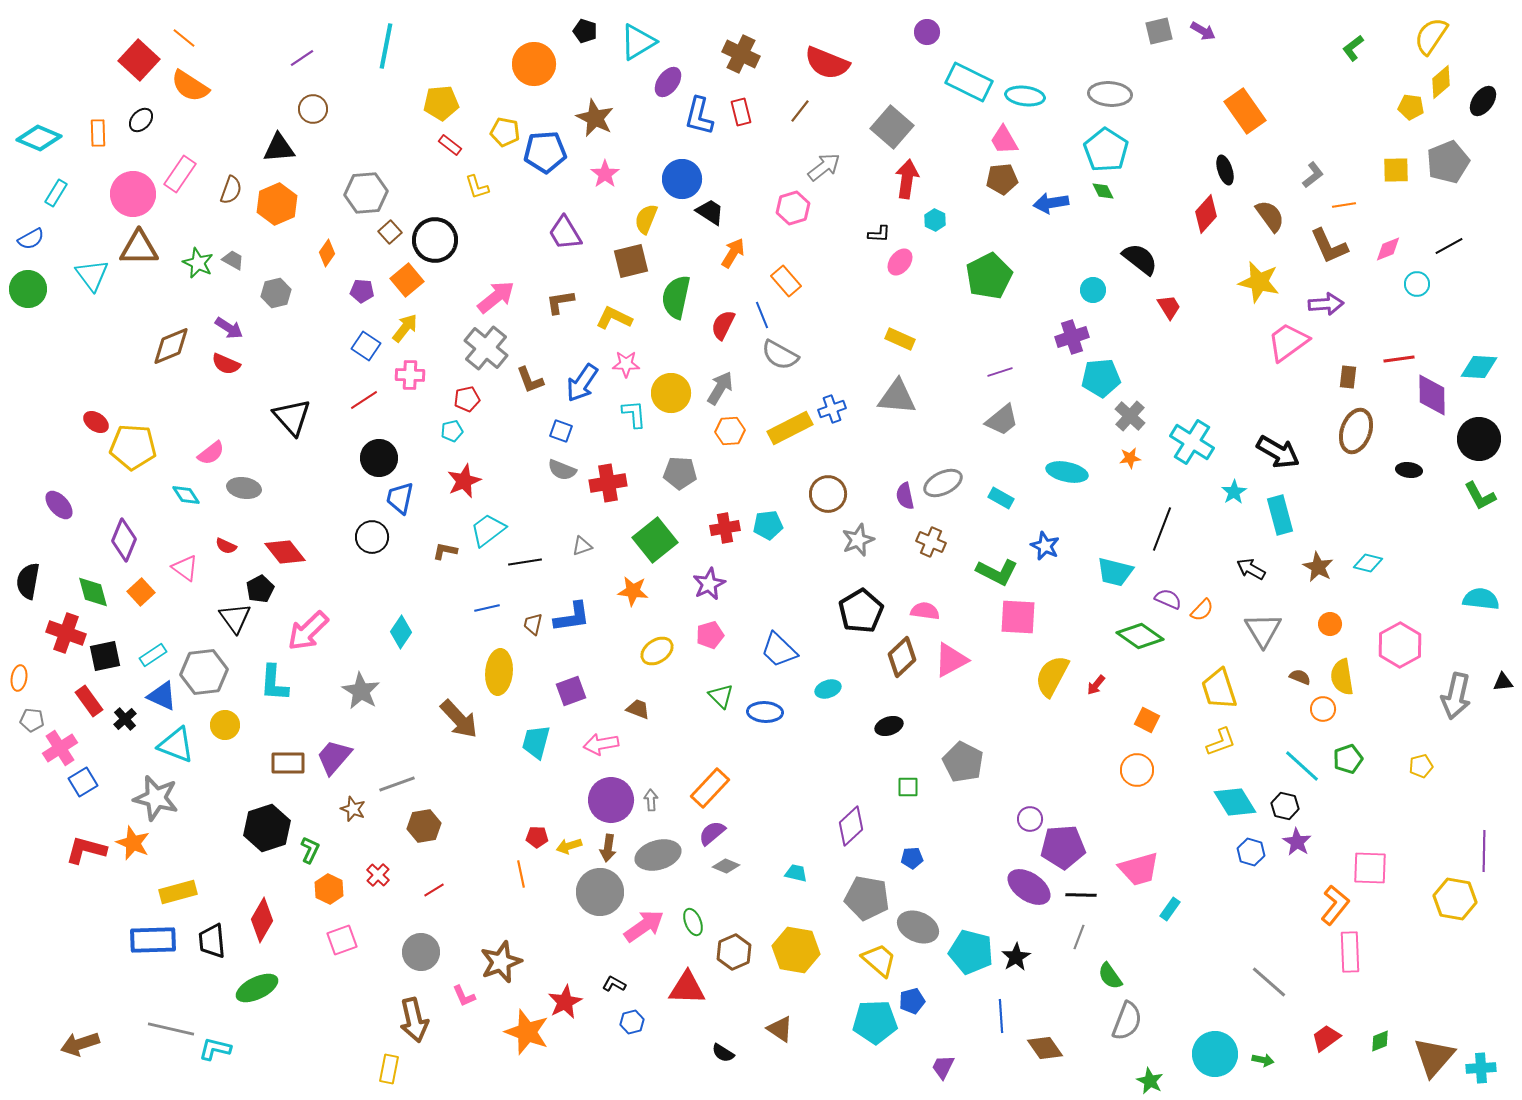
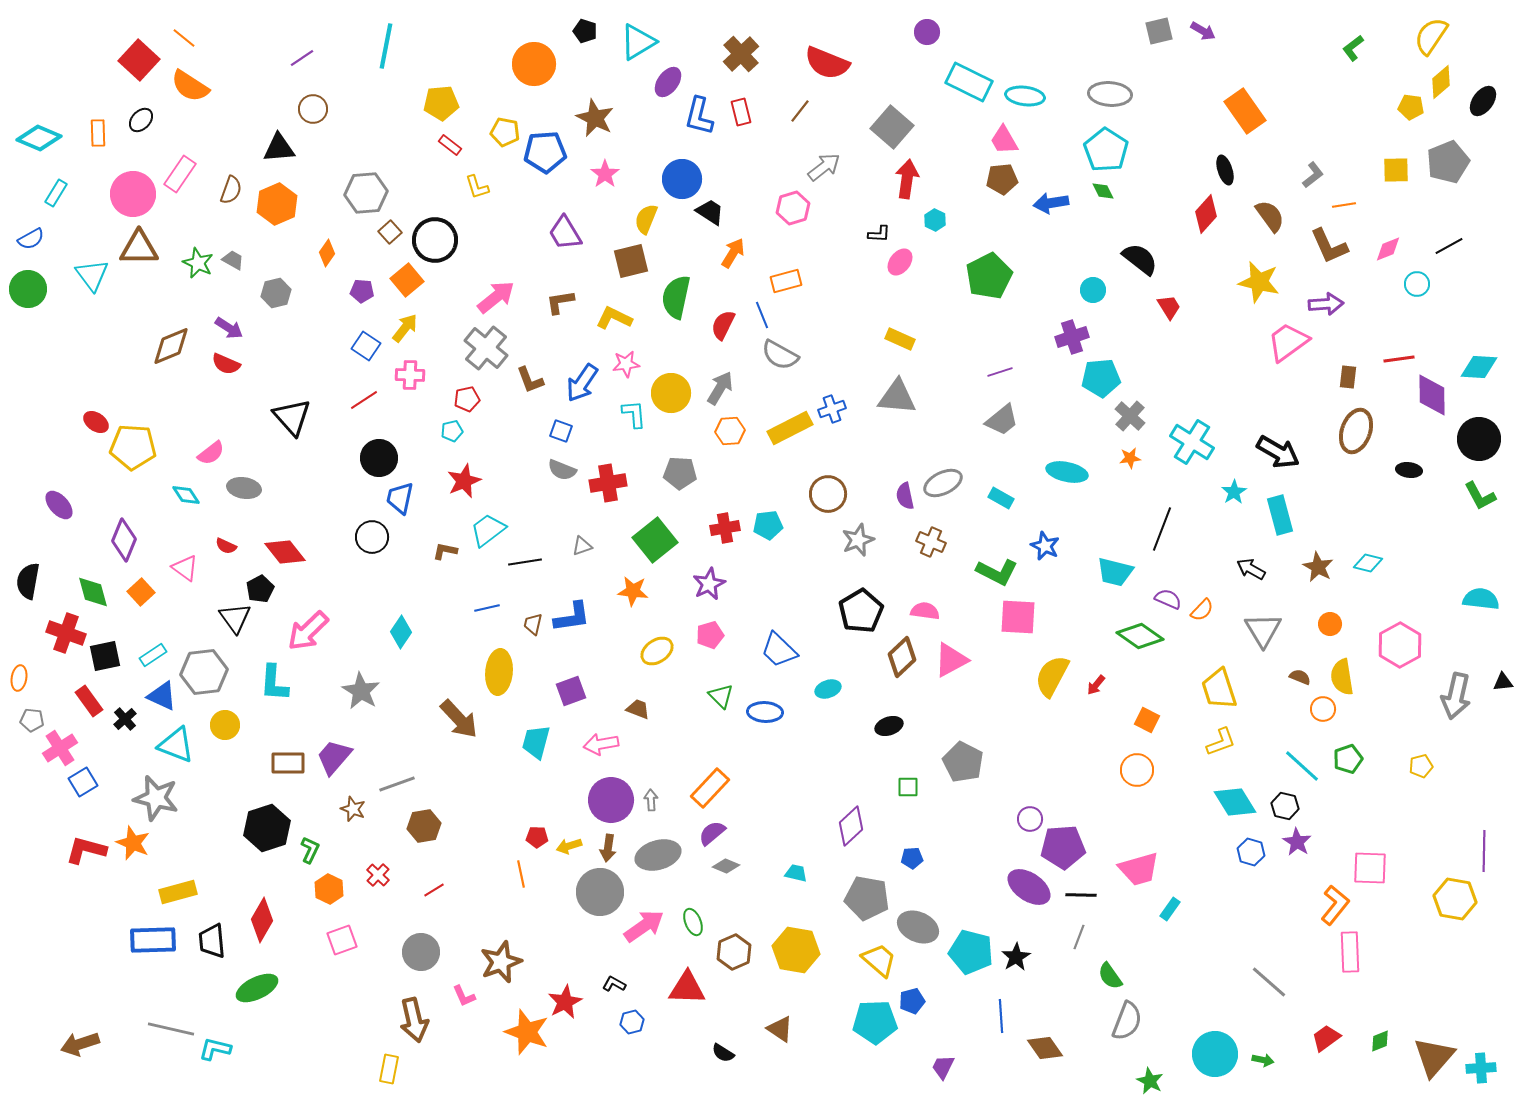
brown cross at (741, 54): rotated 21 degrees clockwise
orange rectangle at (786, 281): rotated 64 degrees counterclockwise
pink star at (626, 364): rotated 8 degrees counterclockwise
